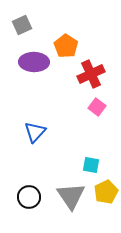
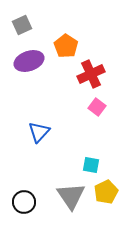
purple ellipse: moved 5 px left, 1 px up; rotated 20 degrees counterclockwise
blue triangle: moved 4 px right
black circle: moved 5 px left, 5 px down
